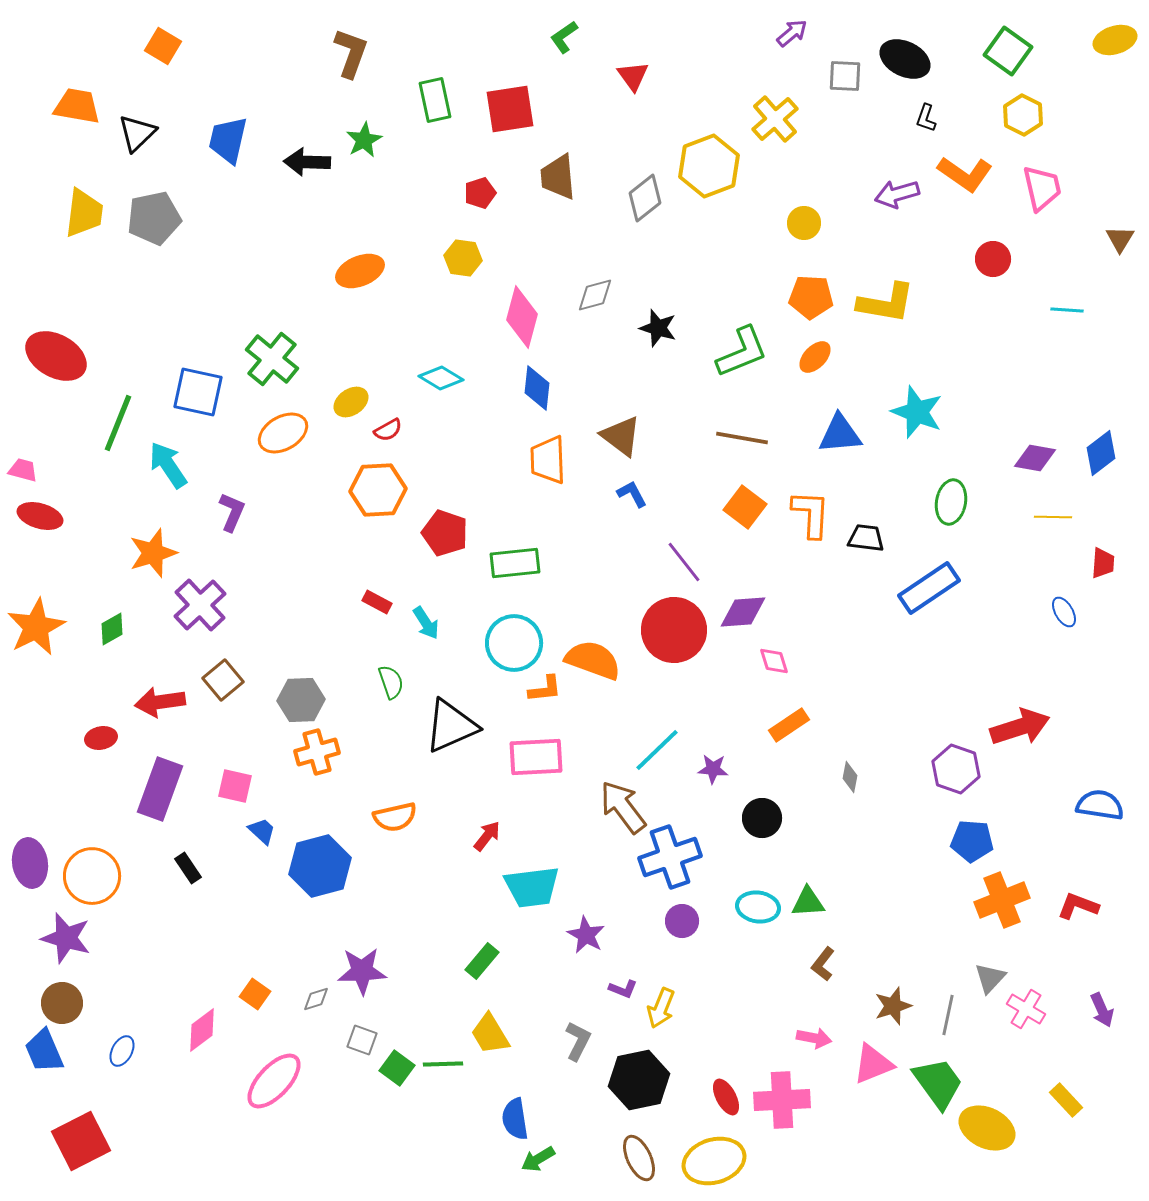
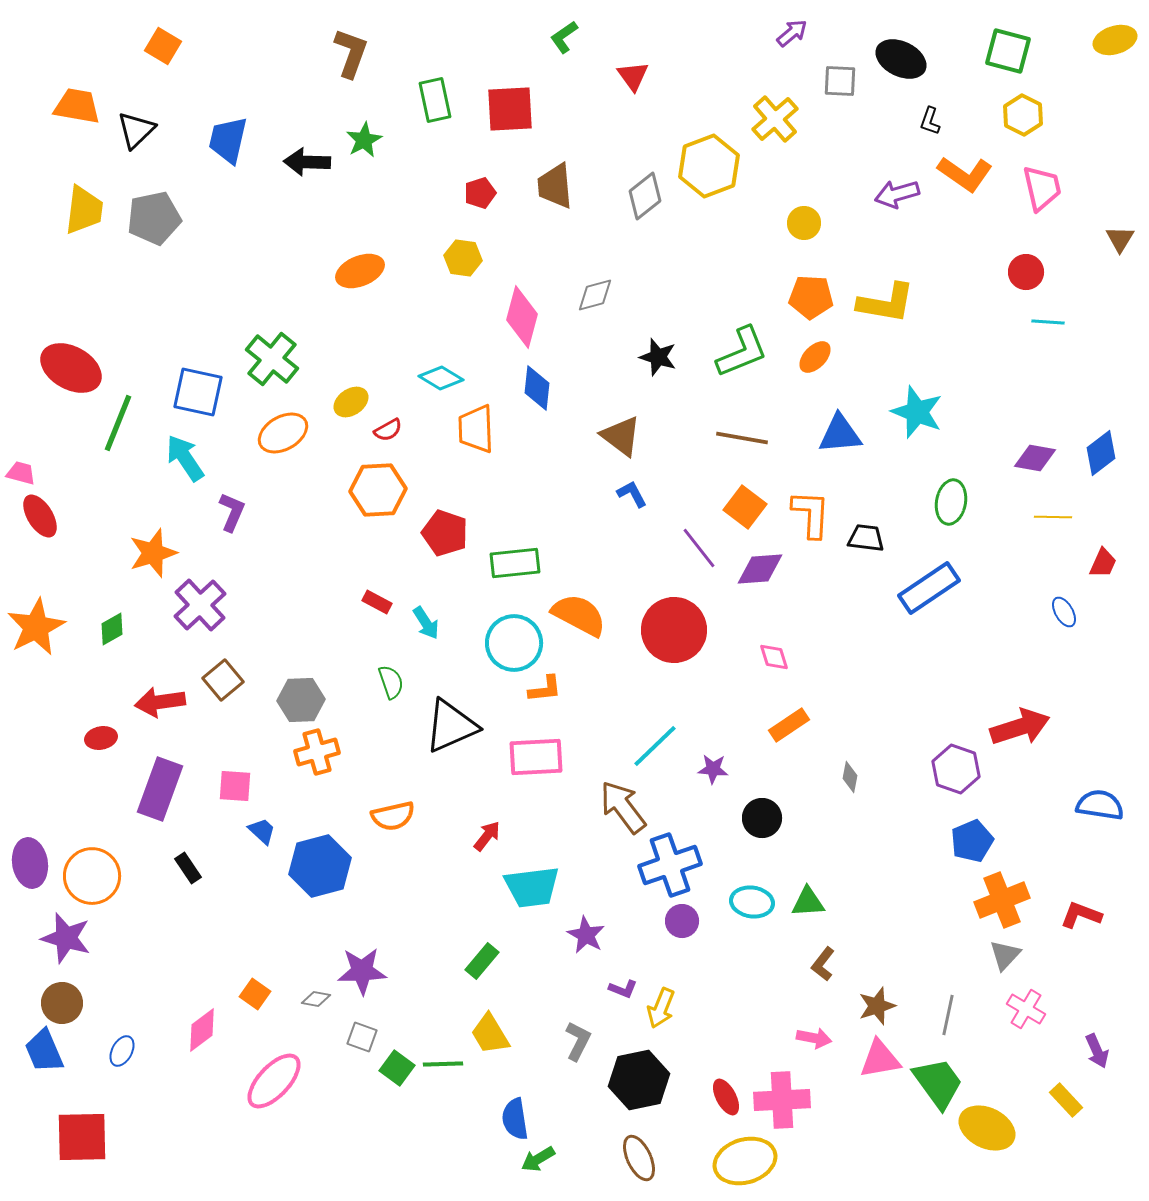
green square at (1008, 51): rotated 21 degrees counterclockwise
black ellipse at (905, 59): moved 4 px left
gray square at (845, 76): moved 5 px left, 5 px down
red square at (510, 109): rotated 6 degrees clockwise
black L-shape at (926, 118): moved 4 px right, 3 px down
black triangle at (137, 133): moved 1 px left, 3 px up
brown trapezoid at (558, 177): moved 3 px left, 9 px down
gray diamond at (645, 198): moved 2 px up
yellow trapezoid at (84, 213): moved 3 px up
red circle at (993, 259): moved 33 px right, 13 px down
cyan line at (1067, 310): moved 19 px left, 12 px down
black star at (658, 328): moved 29 px down
red ellipse at (56, 356): moved 15 px right, 12 px down
orange trapezoid at (548, 460): moved 72 px left, 31 px up
cyan arrow at (168, 465): moved 17 px right, 7 px up
pink trapezoid at (23, 470): moved 2 px left, 3 px down
red ellipse at (40, 516): rotated 42 degrees clockwise
purple line at (684, 562): moved 15 px right, 14 px up
red trapezoid at (1103, 563): rotated 20 degrees clockwise
purple diamond at (743, 612): moved 17 px right, 43 px up
orange semicircle at (593, 660): moved 14 px left, 45 px up; rotated 8 degrees clockwise
pink diamond at (774, 661): moved 4 px up
cyan line at (657, 750): moved 2 px left, 4 px up
pink square at (235, 786): rotated 9 degrees counterclockwise
orange semicircle at (395, 817): moved 2 px left, 1 px up
blue pentagon at (972, 841): rotated 27 degrees counterclockwise
blue cross at (670, 857): moved 8 px down
red L-shape at (1078, 906): moved 3 px right, 9 px down
cyan ellipse at (758, 907): moved 6 px left, 5 px up
gray triangle at (990, 978): moved 15 px right, 23 px up
gray diamond at (316, 999): rotated 28 degrees clockwise
brown star at (893, 1006): moved 16 px left
purple arrow at (1102, 1010): moved 5 px left, 41 px down
gray square at (362, 1040): moved 3 px up
pink triangle at (873, 1064): moved 7 px right, 5 px up; rotated 12 degrees clockwise
red square at (81, 1141): moved 1 px right, 4 px up; rotated 26 degrees clockwise
yellow ellipse at (714, 1161): moved 31 px right
